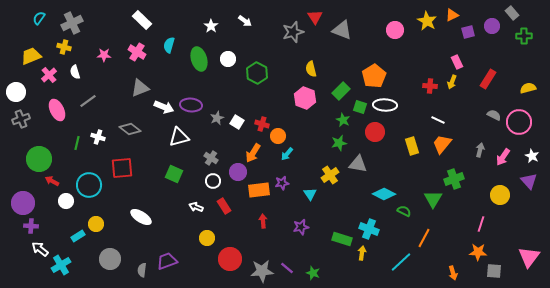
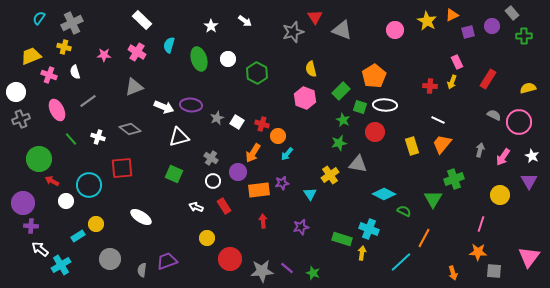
pink cross at (49, 75): rotated 28 degrees counterclockwise
gray triangle at (140, 88): moved 6 px left, 1 px up
green line at (77, 143): moved 6 px left, 4 px up; rotated 56 degrees counterclockwise
purple triangle at (529, 181): rotated 12 degrees clockwise
